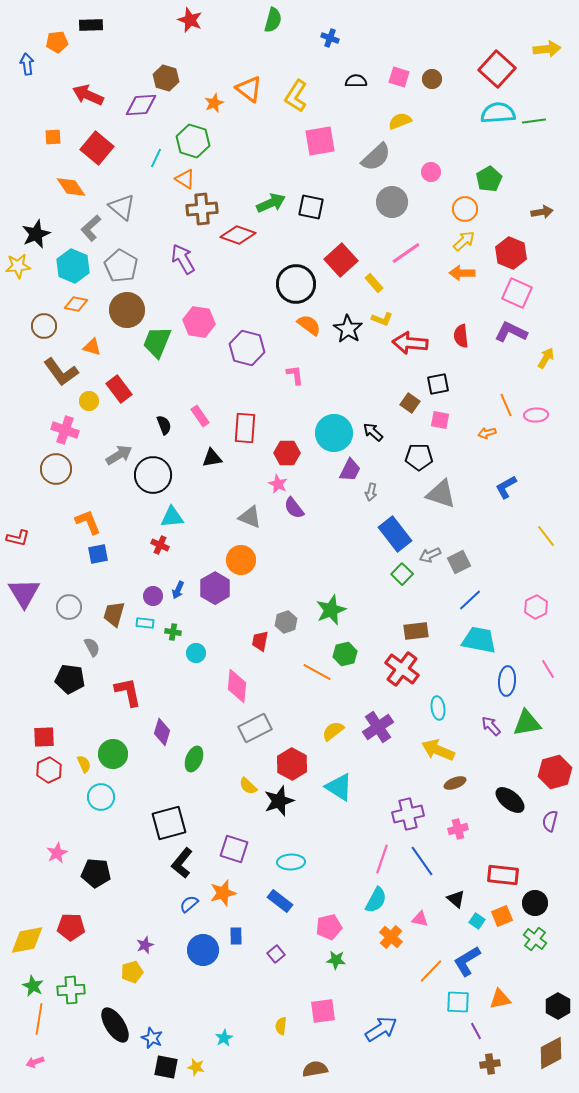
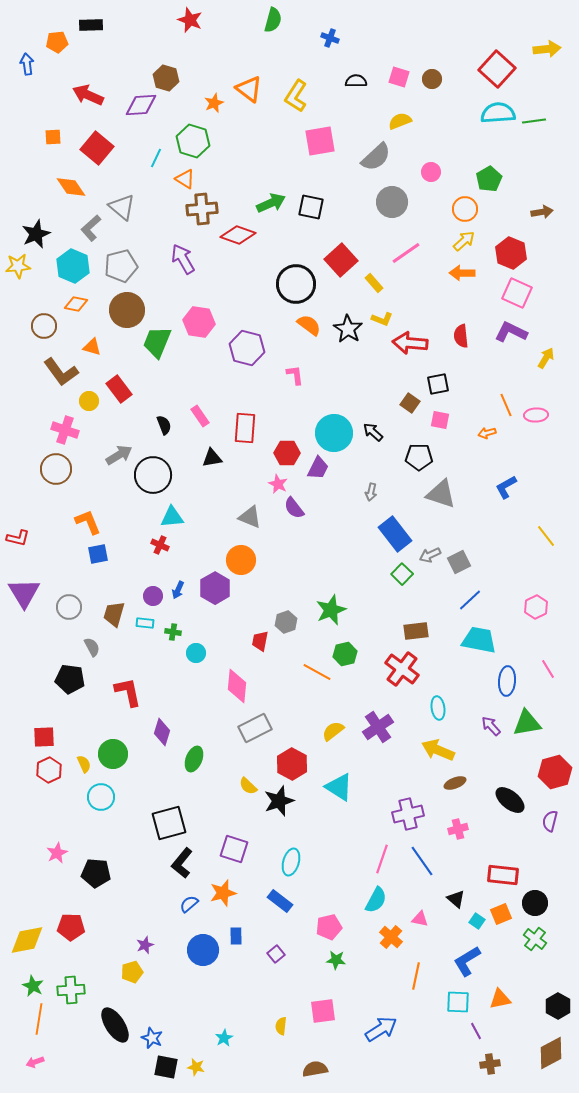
gray pentagon at (121, 266): rotated 28 degrees clockwise
purple trapezoid at (350, 470): moved 32 px left, 2 px up
cyan ellipse at (291, 862): rotated 72 degrees counterclockwise
orange square at (502, 916): moved 1 px left, 2 px up
orange line at (431, 971): moved 15 px left, 5 px down; rotated 32 degrees counterclockwise
